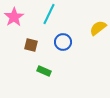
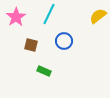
pink star: moved 2 px right
yellow semicircle: moved 12 px up
blue circle: moved 1 px right, 1 px up
